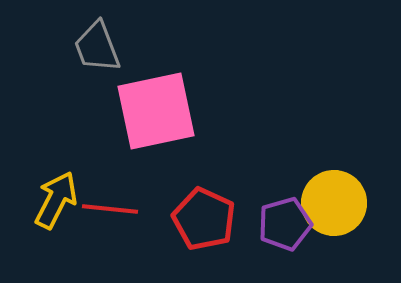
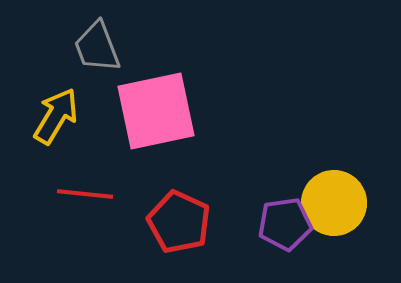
yellow arrow: moved 84 px up; rotated 4 degrees clockwise
red line: moved 25 px left, 15 px up
red pentagon: moved 25 px left, 3 px down
purple pentagon: rotated 8 degrees clockwise
